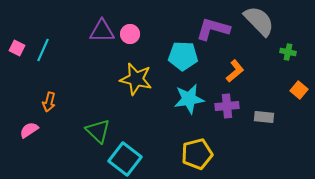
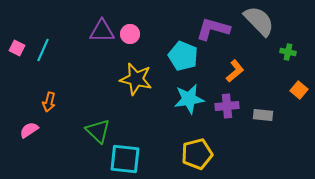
cyan pentagon: rotated 20 degrees clockwise
gray rectangle: moved 1 px left, 2 px up
cyan square: rotated 32 degrees counterclockwise
